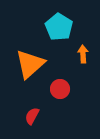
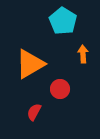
cyan pentagon: moved 4 px right, 6 px up
orange triangle: rotated 12 degrees clockwise
red semicircle: moved 2 px right, 4 px up
